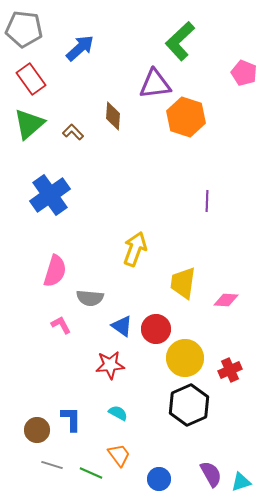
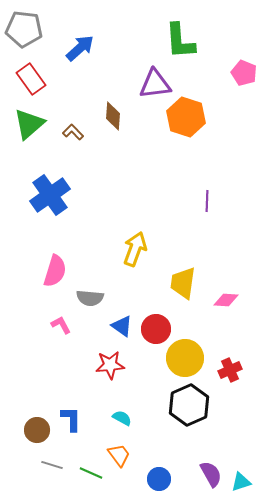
green L-shape: rotated 51 degrees counterclockwise
cyan semicircle: moved 4 px right, 5 px down
